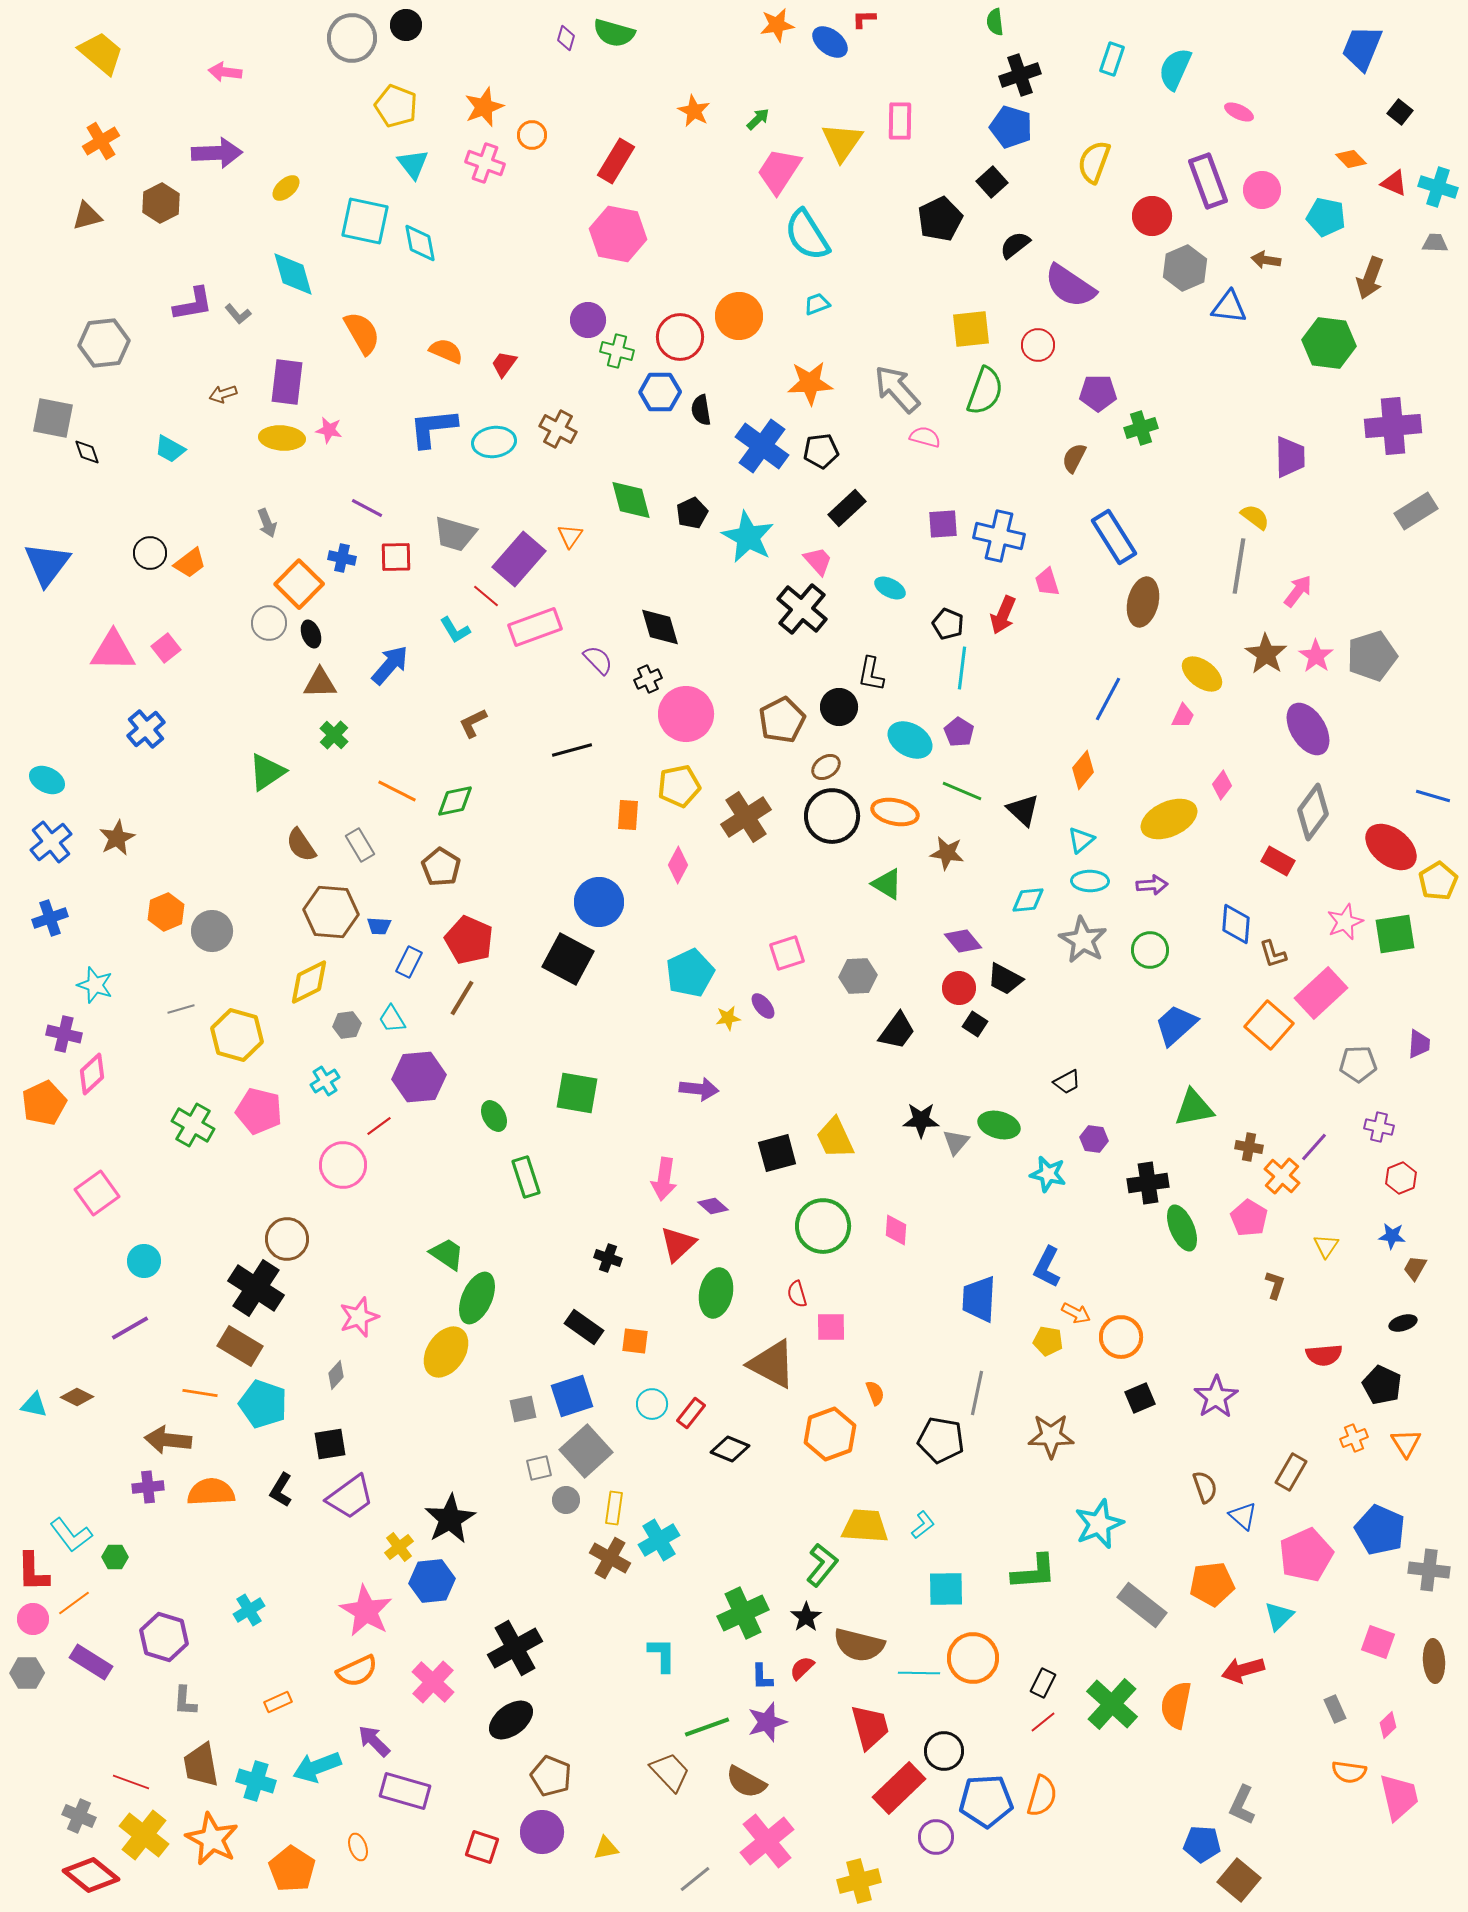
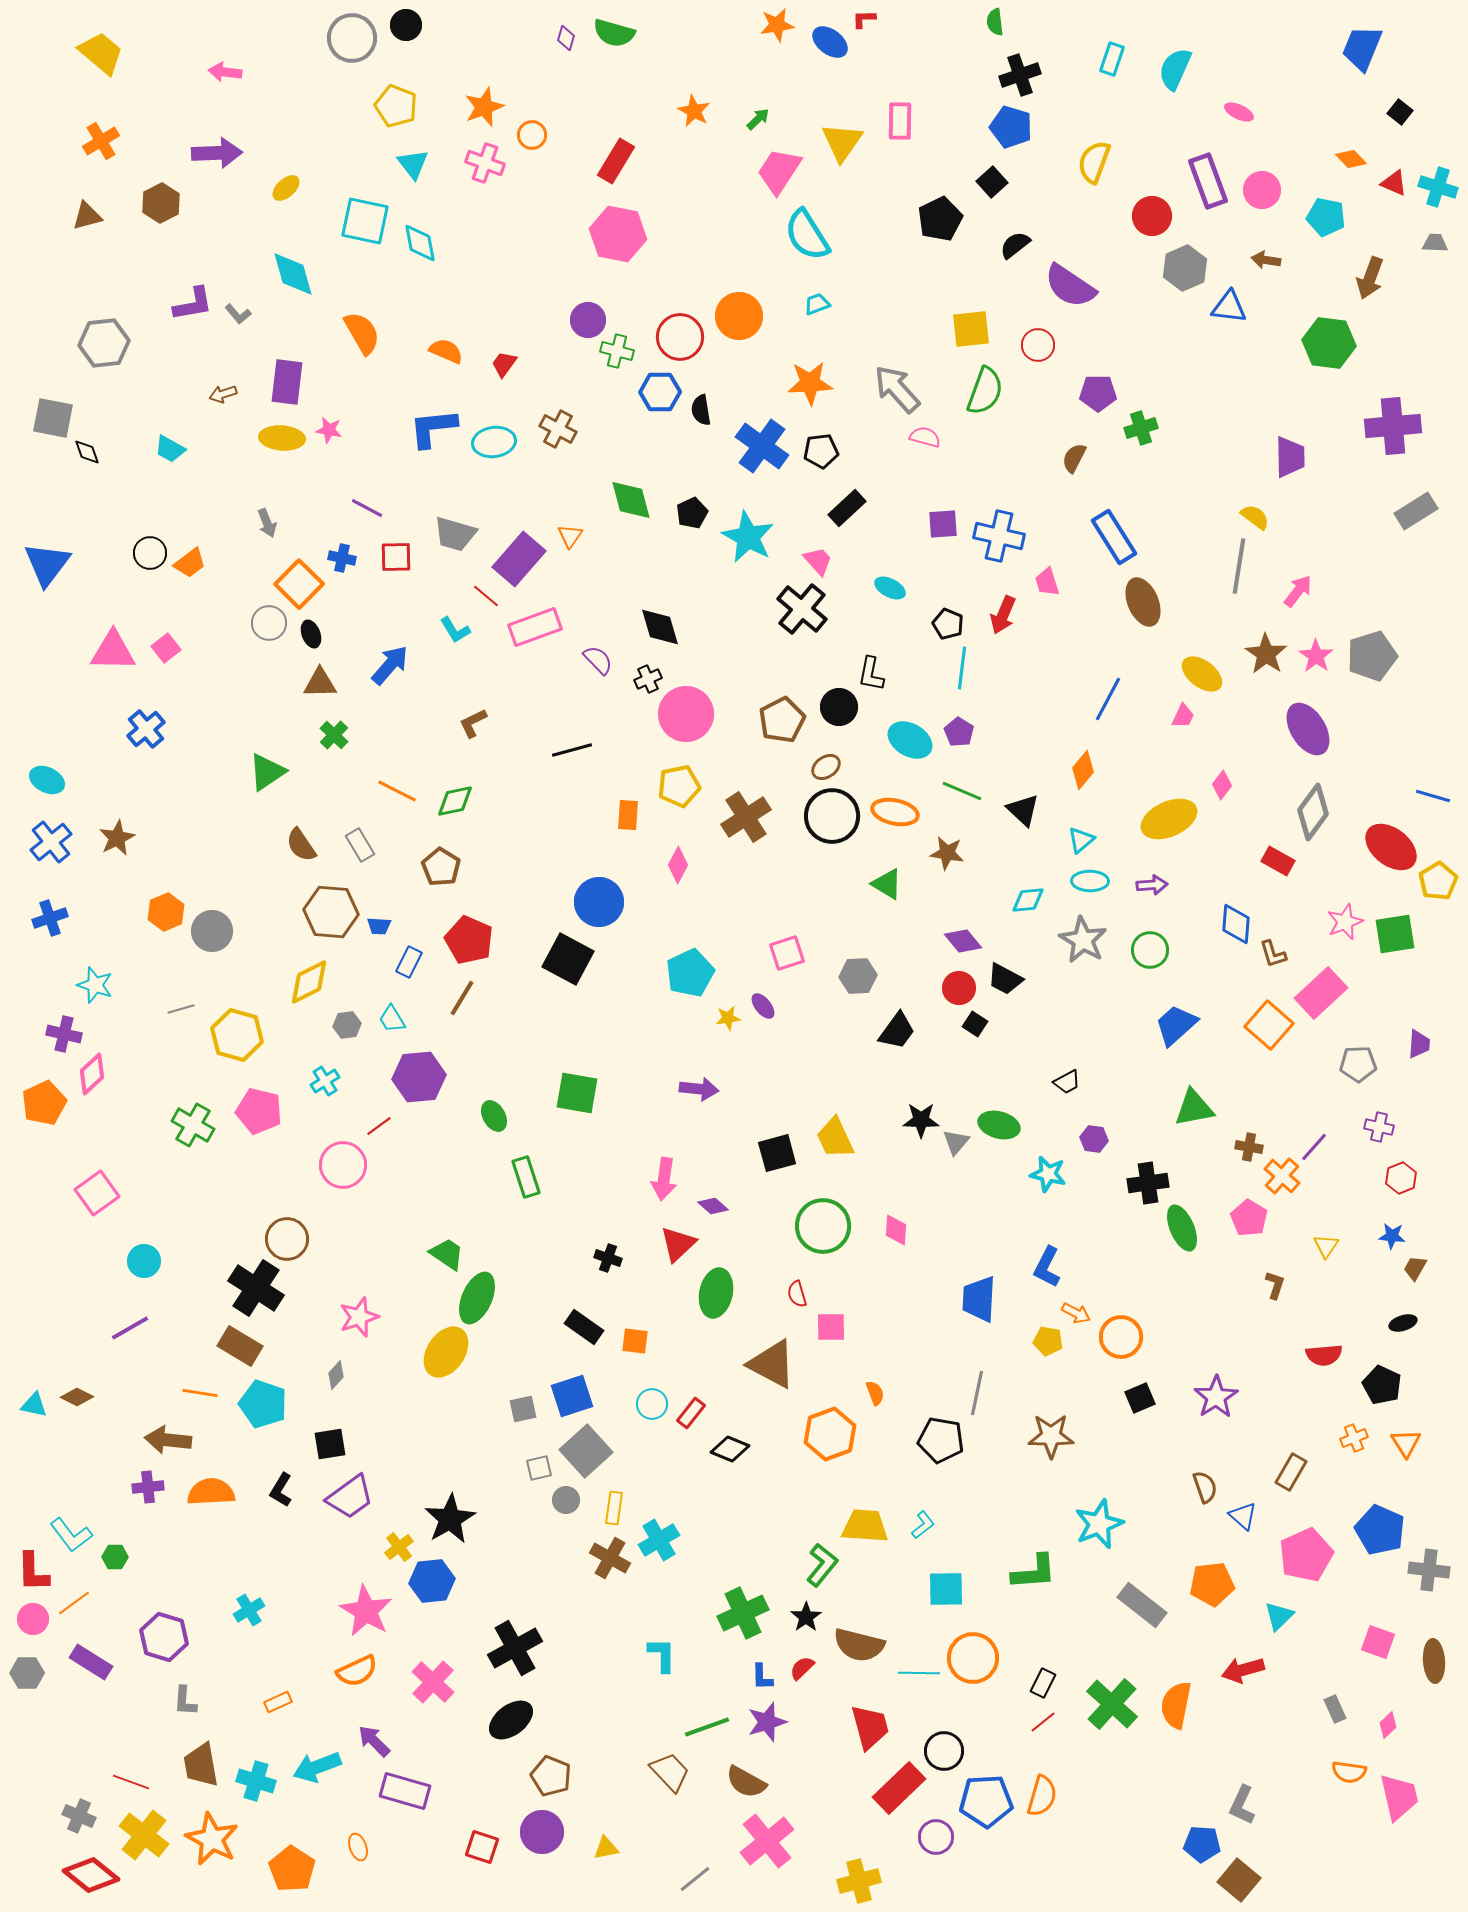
brown ellipse at (1143, 602): rotated 36 degrees counterclockwise
